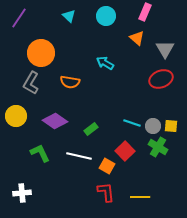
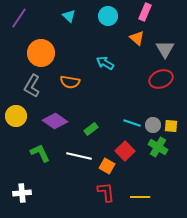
cyan circle: moved 2 px right
gray L-shape: moved 1 px right, 3 px down
gray circle: moved 1 px up
